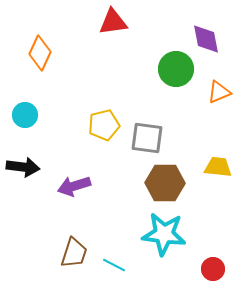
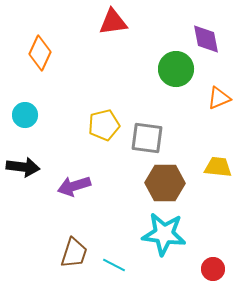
orange triangle: moved 6 px down
